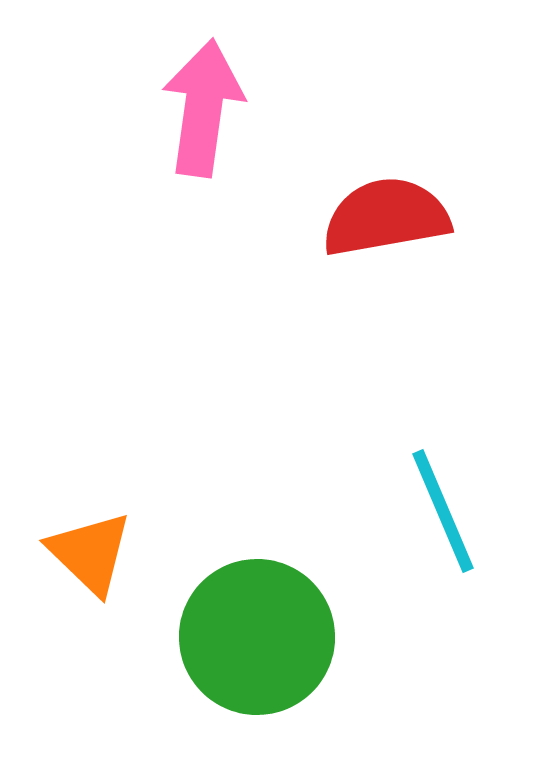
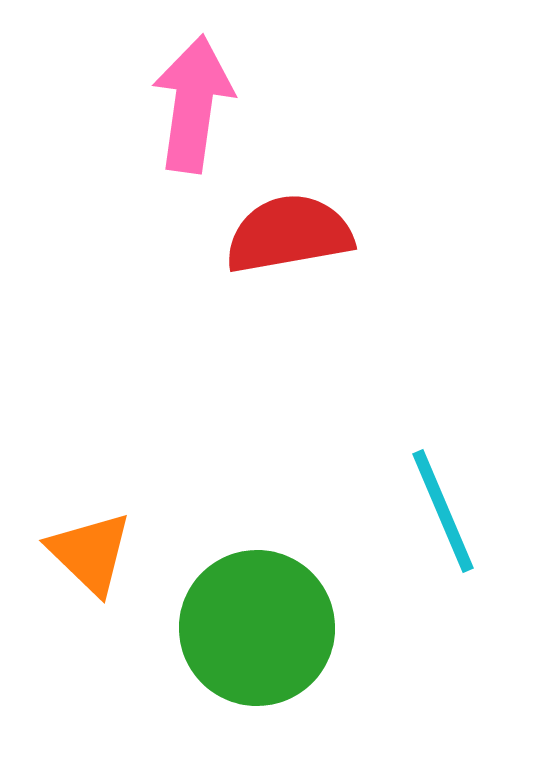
pink arrow: moved 10 px left, 4 px up
red semicircle: moved 97 px left, 17 px down
green circle: moved 9 px up
